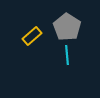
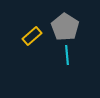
gray pentagon: moved 2 px left
